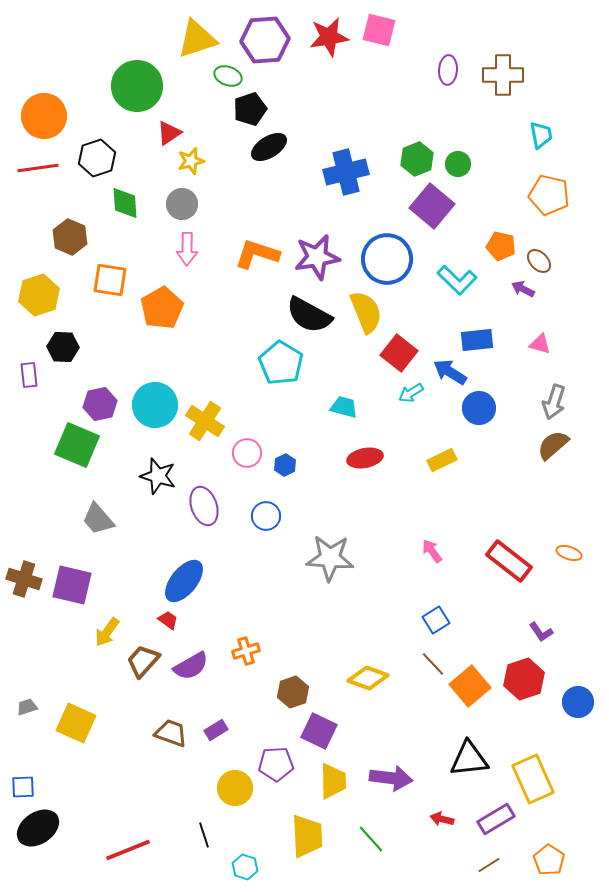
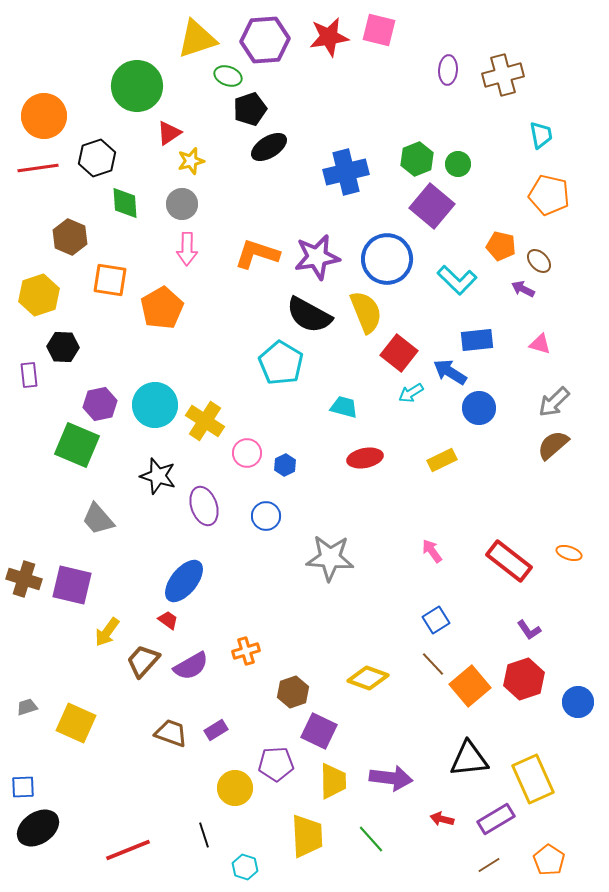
brown cross at (503, 75): rotated 15 degrees counterclockwise
gray arrow at (554, 402): rotated 28 degrees clockwise
purple L-shape at (541, 632): moved 12 px left, 2 px up
